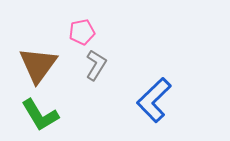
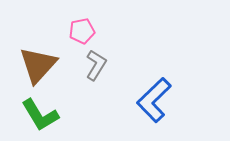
pink pentagon: moved 1 px up
brown triangle: rotated 6 degrees clockwise
